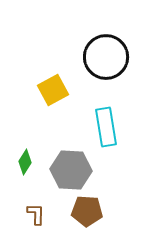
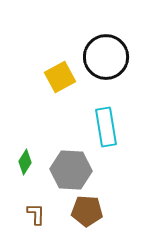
yellow square: moved 7 px right, 13 px up
